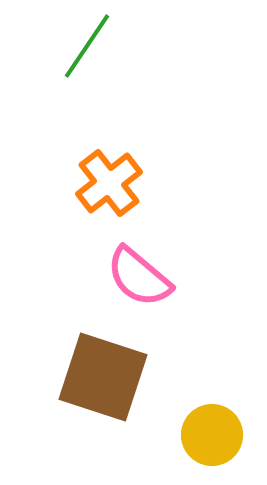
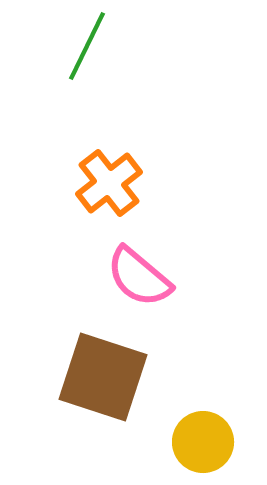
green line: rotated 8 degrees counterclockwise
yellow circle: moved 9 px left, 7 px down
